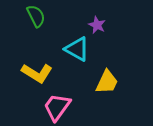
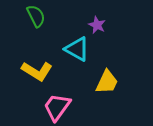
yellow L-shape: moved 2 px up
